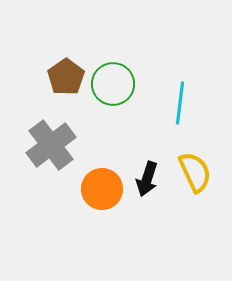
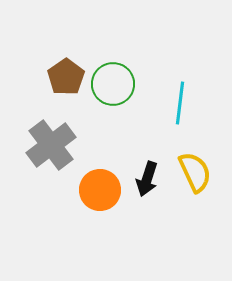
orange circle: moved 2 px left, 1 px down
